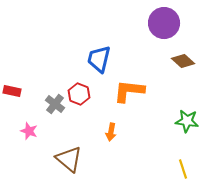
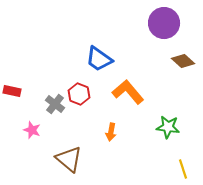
blue trapezoid: rotated 68 degrees counterclockwise
orange L-shape: moved 1 px left, 1 px down; rotated 44 degrees clockwise
green star: moved 19 px left, 6 px down
pink star: moved 3 px right, 1 px up
